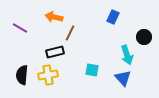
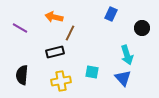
blue rectangle: moved 2 px left, 3 px up
black circle: moved 2 px left, 9 px up
cyan square: moved 2 px down
yellow cross: moved 13 px right, 6 px down
